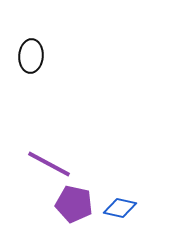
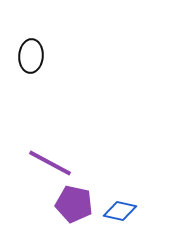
purple line: moved 1 px right, 1 px up
blue diamond: moved 3 px down
